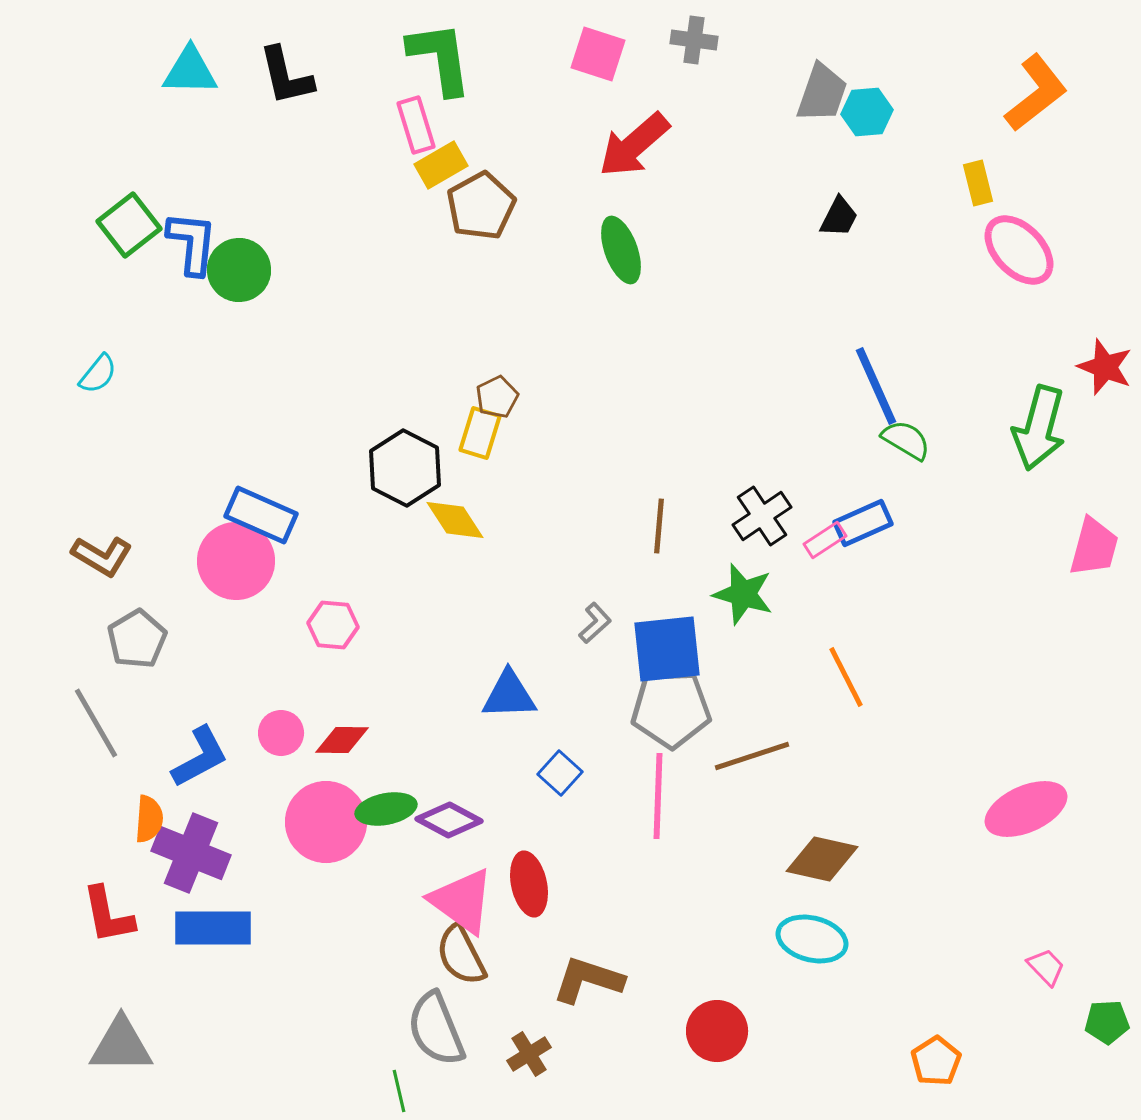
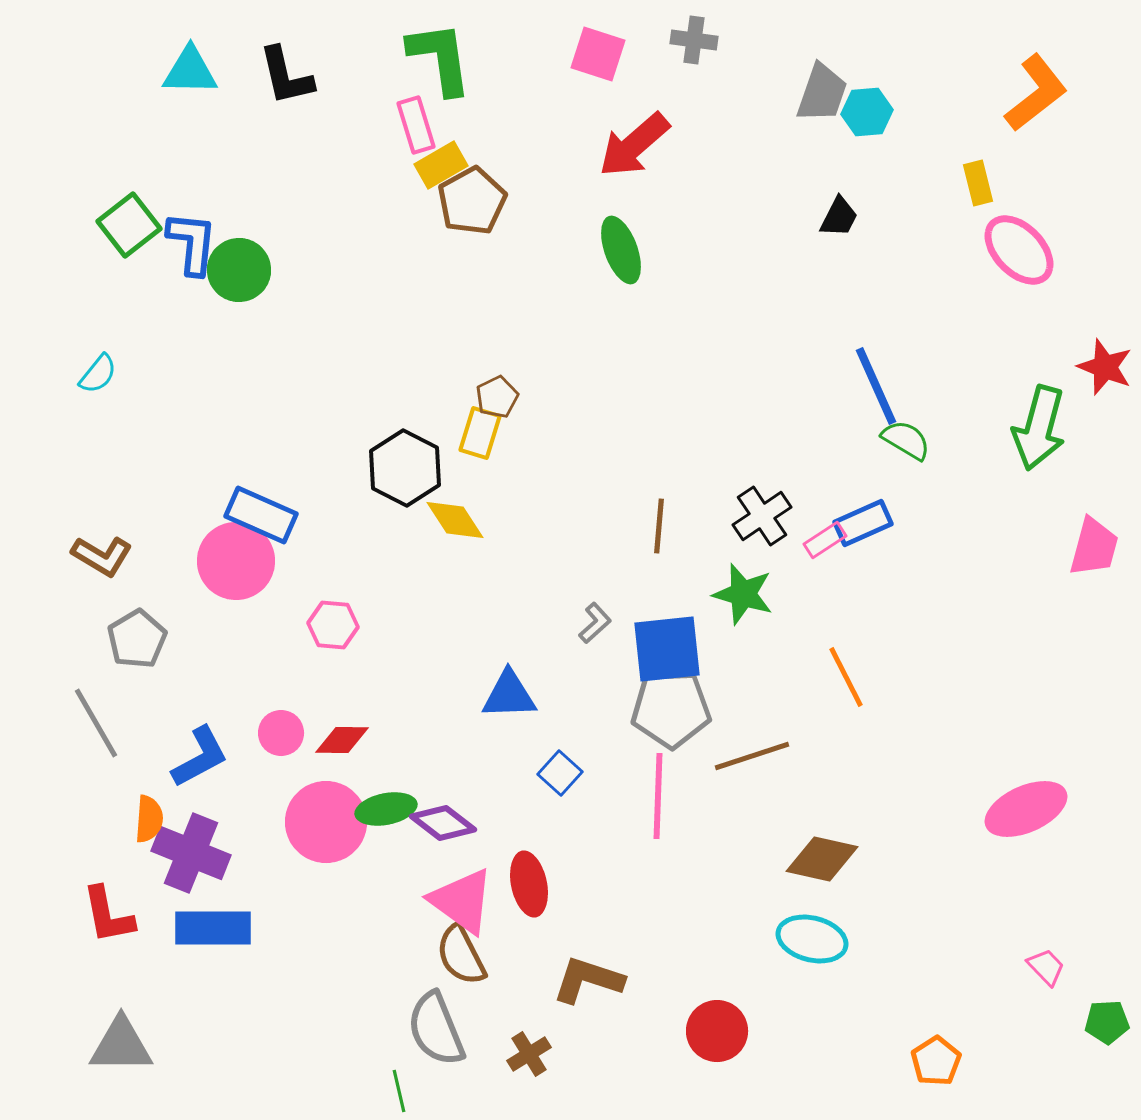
brown pentagon at (481, 206): moved 9 px left, 5 px up
purple diamond at (449, 820): moved 6 px left, 3 px down; rotated 10 degrees clockwise
